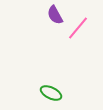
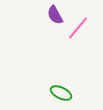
green ellipse: moved 10 px right
